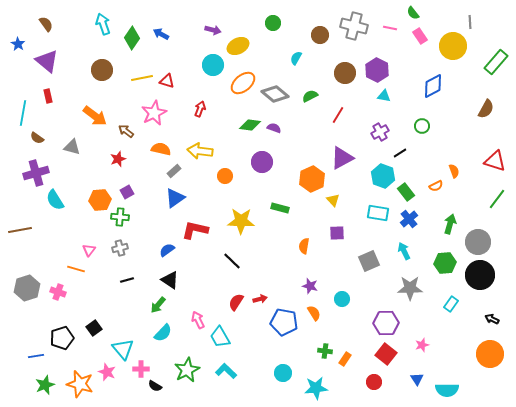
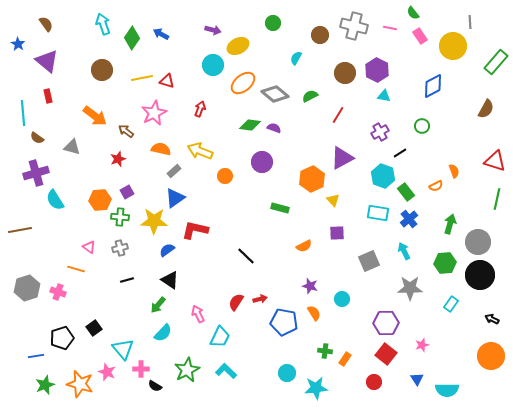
cyan line at (23, 113): rotated 15 degrees counterclockwise
yellow arrow at (200, 151): rotated 15 degrees clockwise
green line at (497, 199): rotated 25 degrees counterclockwise
yellow star at (241, 221): moved 87 px left
orange semicircle at (304, 246): rotated 126 degrees counterclockwise
pink triangle at (89, 250): moved 3 px up; rotated 32 degrees counterclockwise
black line at (232, 261): moved 14 px right, 5 px up
pink arrow at (198, 320): moved 6 px up
cyan trapezoid at (220, 337): rotated 125 degrees counterclockwise
orange circle at (490, 354): moved 1 px right, 2 px down
cyan circle at (283, 373): moved 4 px right
